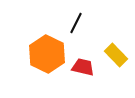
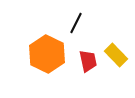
red trapezoid: moved 5 px right, 6 px up; rotated 65 degrees clockwise
